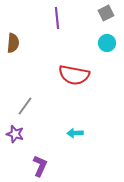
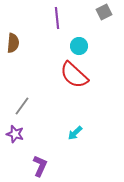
gray square: moved 2 px left, 1 px up
cyan circle: moved 28 px left, 3 px down
red semicircle: rotated 32 degrees clockwise
gray line: moved 3 px left
cyan arrow: rotated 42 degrees counterclockwise
